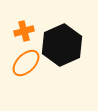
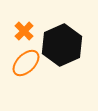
orange cross: rotated 30 degrees counterclockwise
